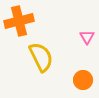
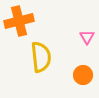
yellow semicircle: rotated 20 degrees clockwise
orange circle: moved 5 px up
